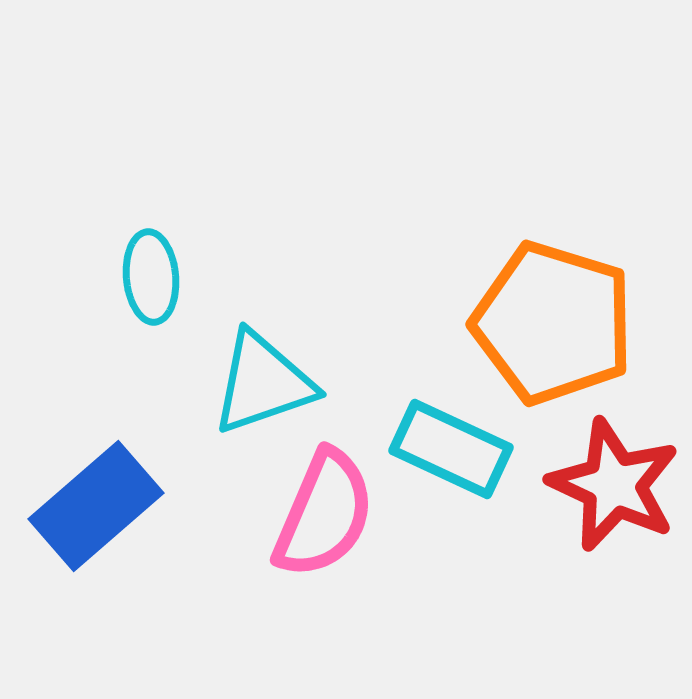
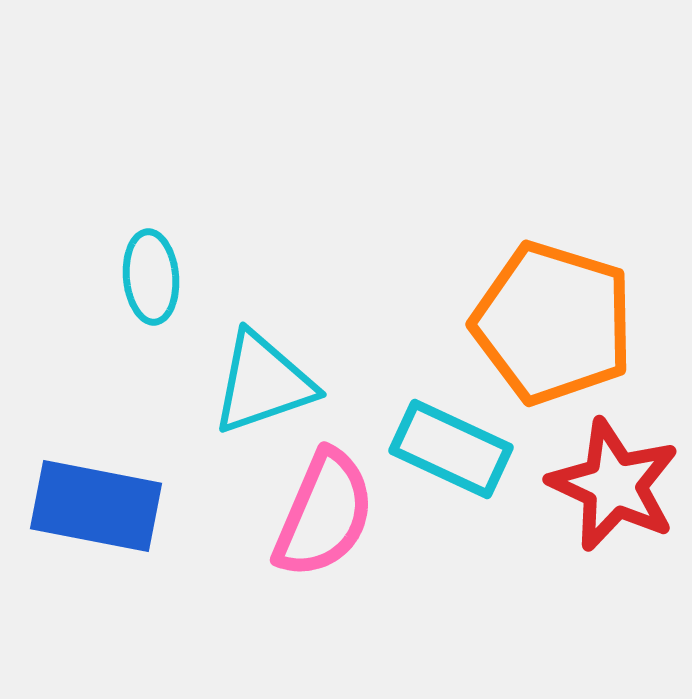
blue rectangle: rotated 52 degrees clockwise
